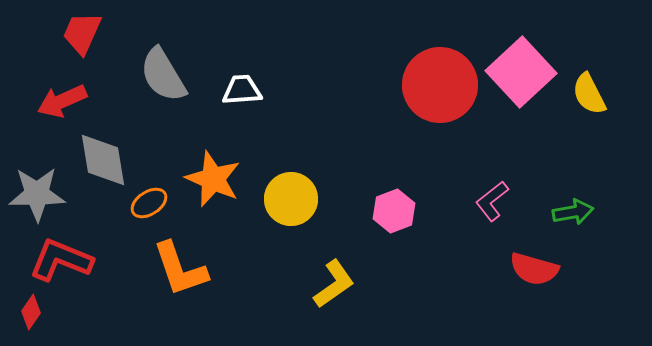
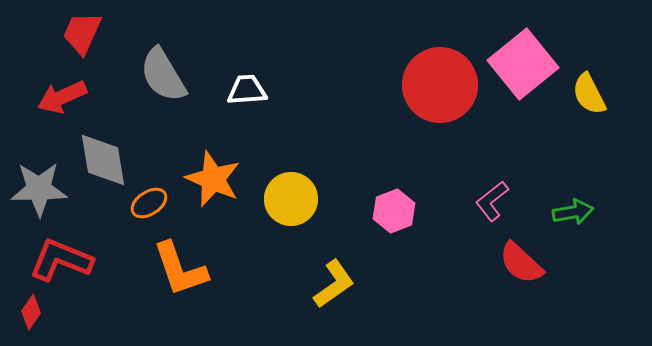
pink square: moved 2 px right, 8 px up; rotated 4 degrees clockwise
white trapezoid: moved 5 px right
red arrow: moved 4 px up
gray star: moved 2 px right, 5 px up
red semicircle: moved 13 px left, 6 px up; rotated 27 degrees clockwise
